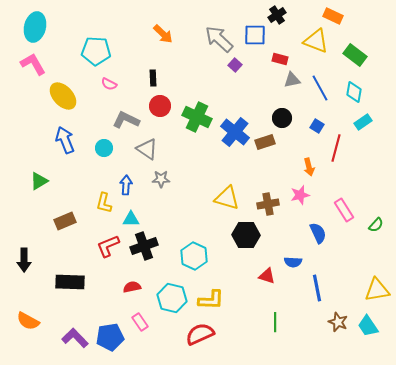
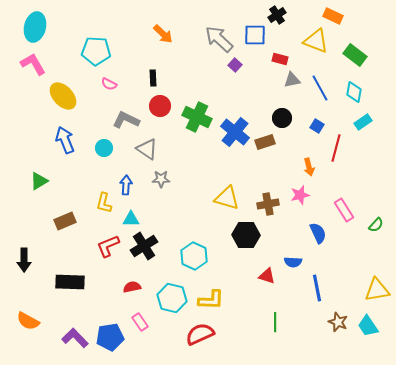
black cross at (144, 246): rotated 12 degrees counterclockwise
